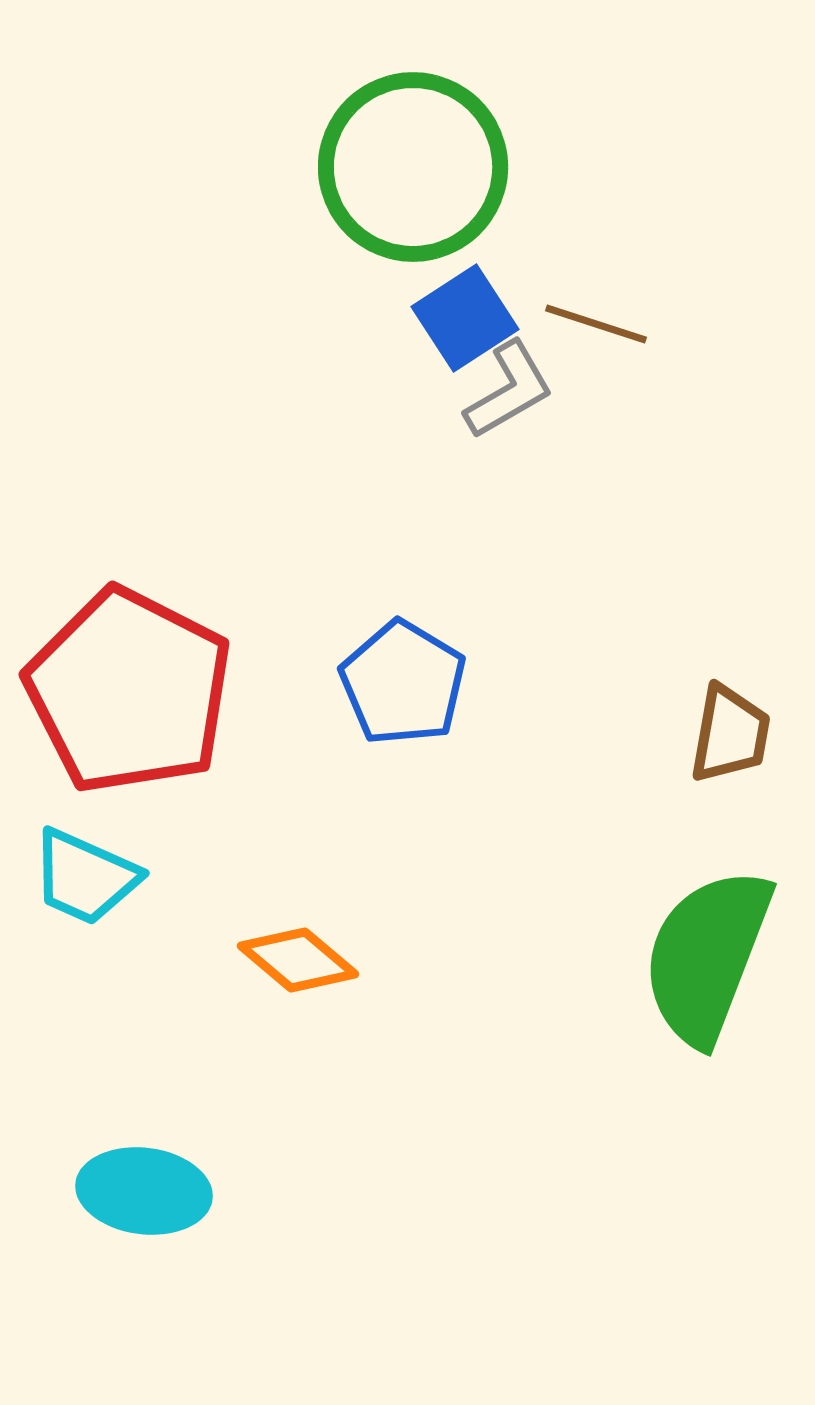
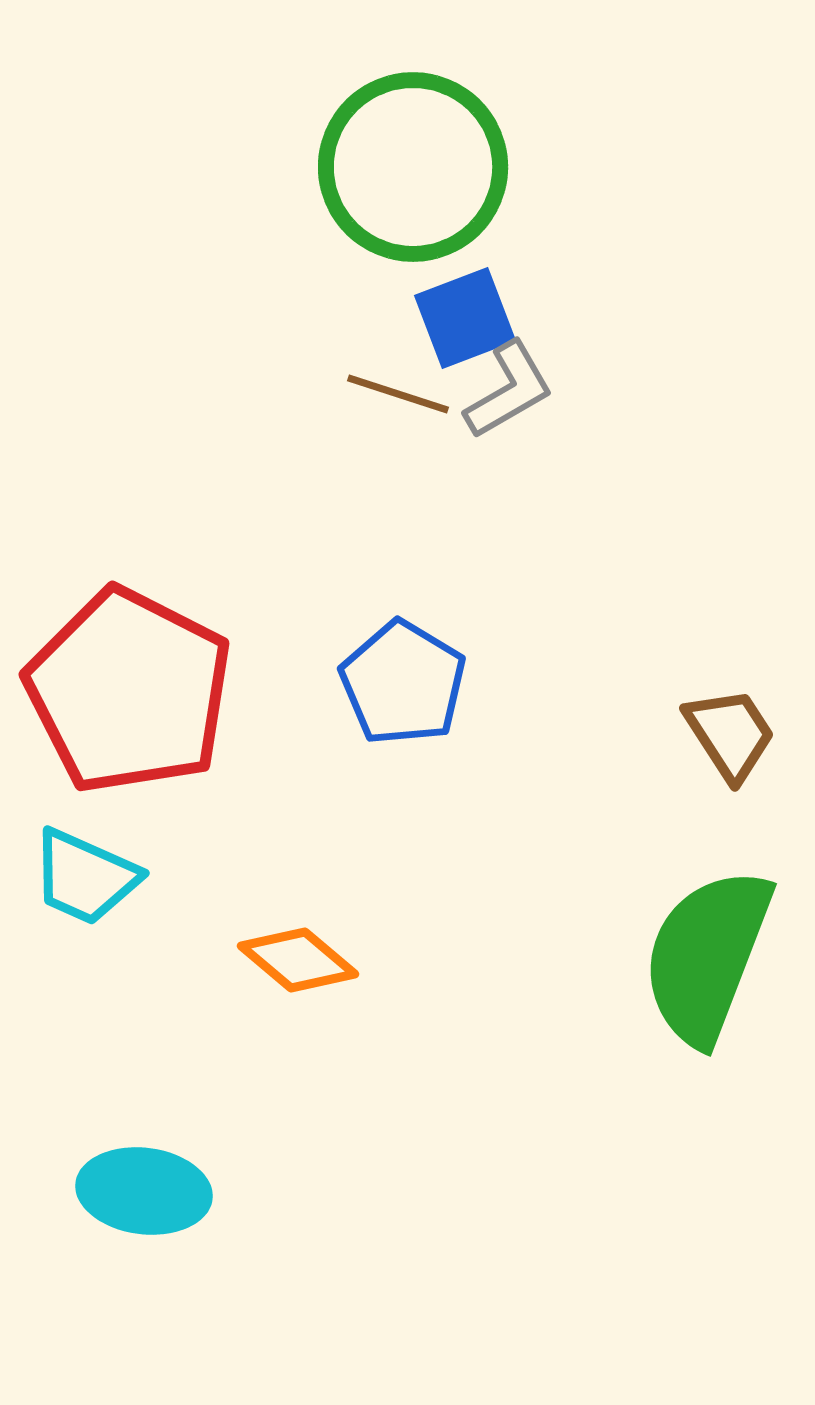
blue square: rotated 12 degrees clockwise
brown line: moved 198 px left, 70 px down
brown trapezoid: rotated 43 degrees counterclockwise
